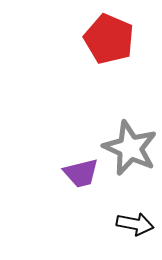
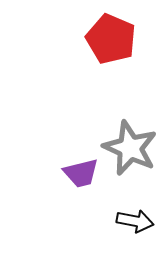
red pentagon: moved 2 px right
black arrow: moved 3 px up
